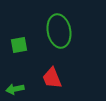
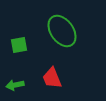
green ellipse: moved 3 px right; rotated 24 degrees counterclockwise
green arrow: moved 4 px up
